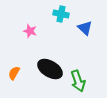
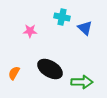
cyan cross: moved 1 px right, 3 px down
pink star: rotated 16 degrees counterclockwise
green arrow: moved 4 px right, 1 px down; rotated 70 degrees counterclockwise
